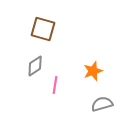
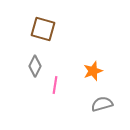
gray diamond: rotated 30 degrees counterclockwise
